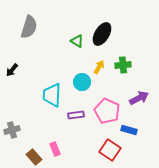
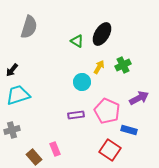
green cross: rotated 21 degrees counterclockwise
cyan trapezoid: moved 34 px left; rotated 70 degrees clockwise
